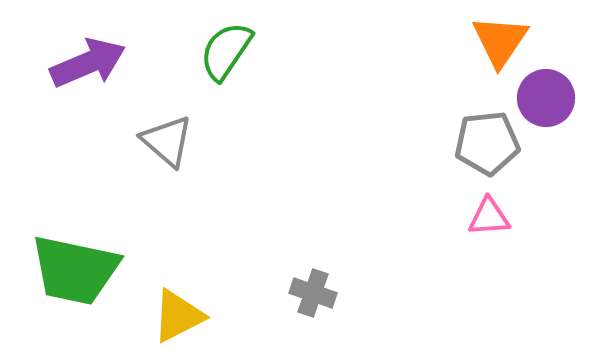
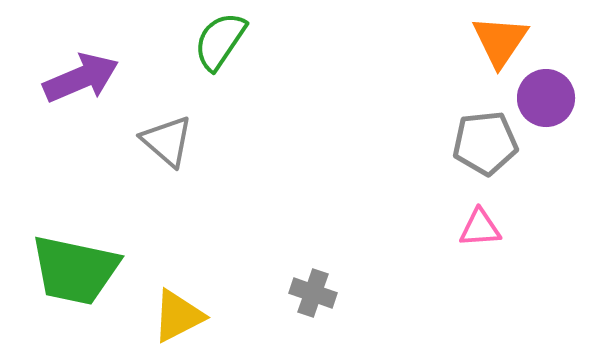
green semicircle: moved 6 px left, 10 px up
purple arrow: moved 7 px left, 15 px down
gray pentagon: moved 2 px left
pink triangle: moved 9 px left, 11 px down
